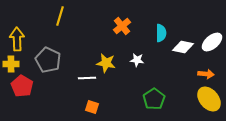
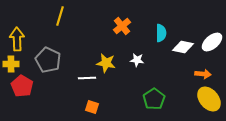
orange arrow: moved 3 px left
